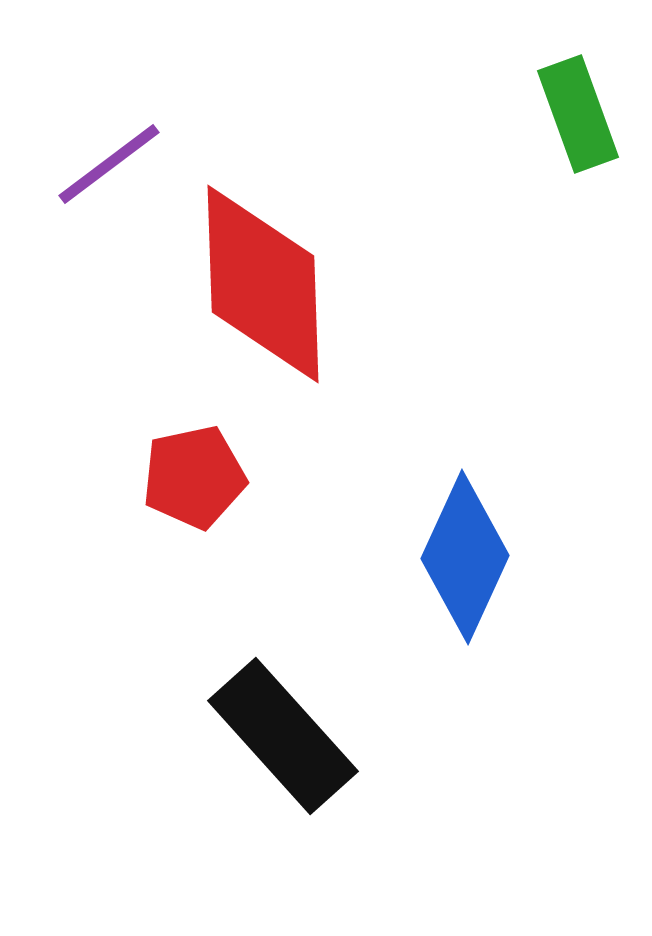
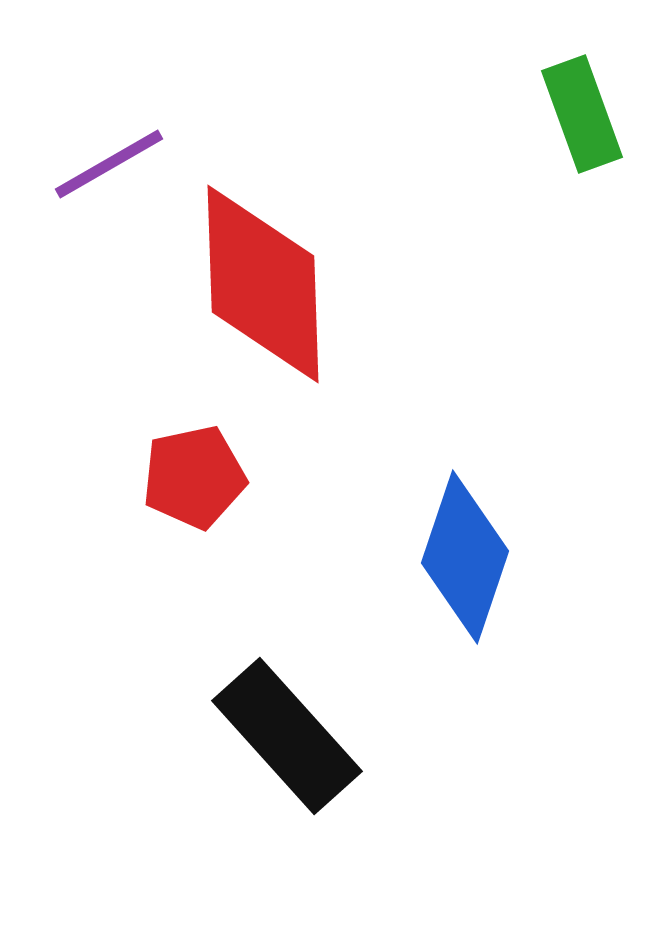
green rectangle: moved 4 px right
purple line: rotated 7 degrees clockwise
blue diamond: rotated 6 degrees counterclockwise
black rectangle: moved 4 px right
